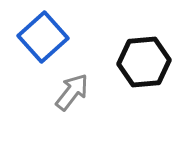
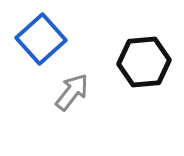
blue square: moved 2 px left, 2 px down
